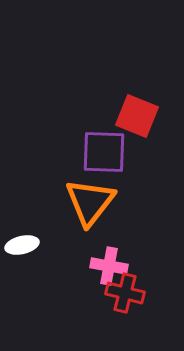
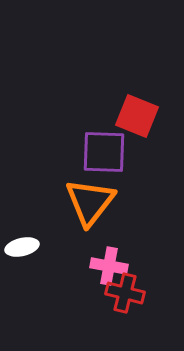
white ellipse: moved 2 px down
